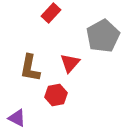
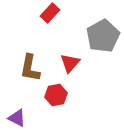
red rectangle: moved 1 px left
